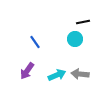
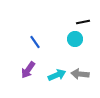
purple arrow: moved 1 px right, 1 px up
